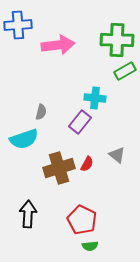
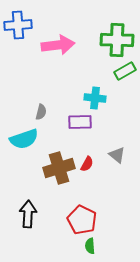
purple rectangle: rotated 50 degrees clockwise
green semicircle: rotated 91 degrees clockwise
